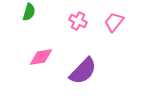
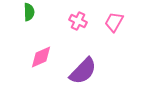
green semicircle: rotated 18 degrees counterclockwise
pink trapezoid: rotated 10 degrees counterclockwise
pink diamond: rotated 15 degrees counterclockwise
